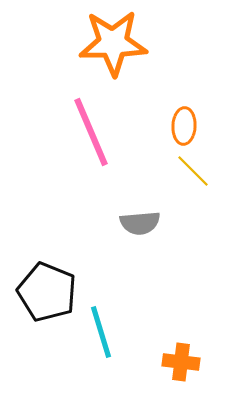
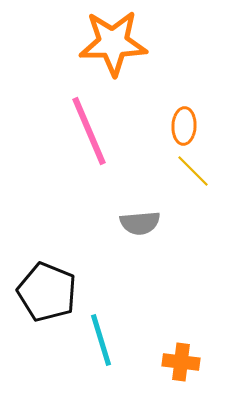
pink line: moved 2 px left, 1 px up
cyan line: moved 8 px down
